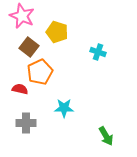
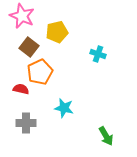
yellow pentagon: rotated 30 degrees counterclockwise
cyan cross: moved 2 px down
red semicircle: moved 1 px right
cyan star: rotated 12 degrees clockwise
